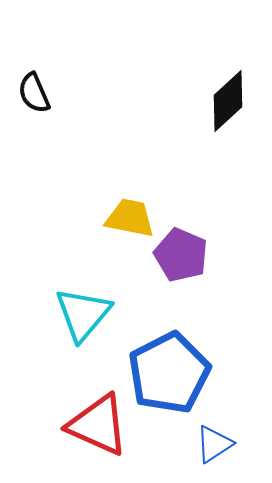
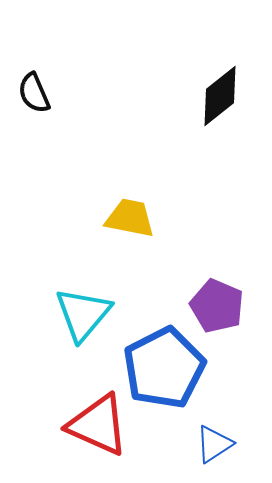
black diamond: moved 8 px left, 5 px up; rotated 4 degrees clockwise
purple pentagon: moved 36 px right, 51 px down
blue pentagon: moved 5 px left, 5 px up
